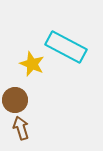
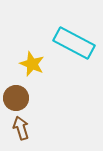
cyan rectangle: moved 8 px right, 4 px up
brown circle: moved 1 px right, 2 px up
